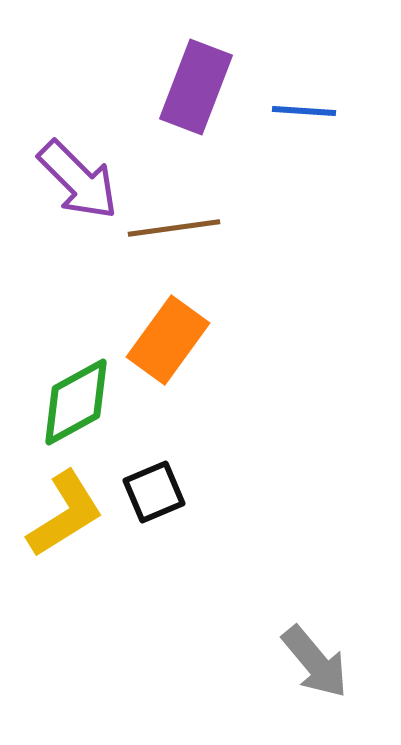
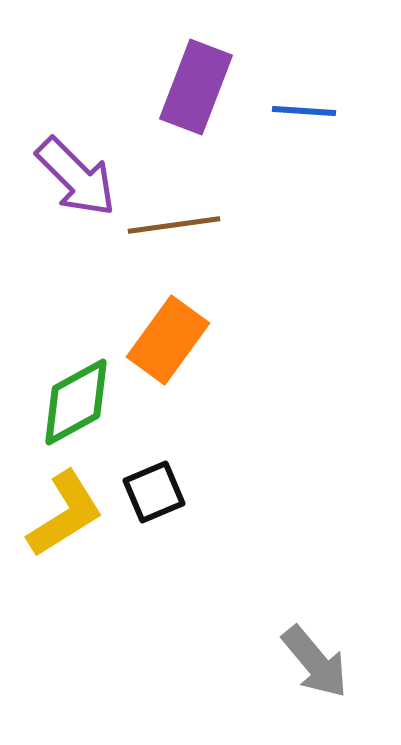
purple arrow: moved 2 px left, 3 px up
brown line: moved 3 px up
